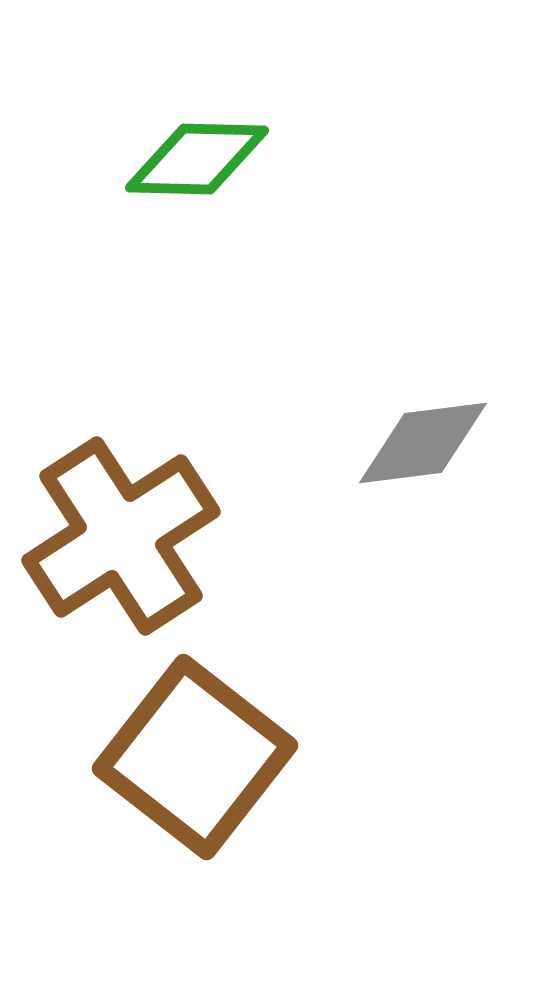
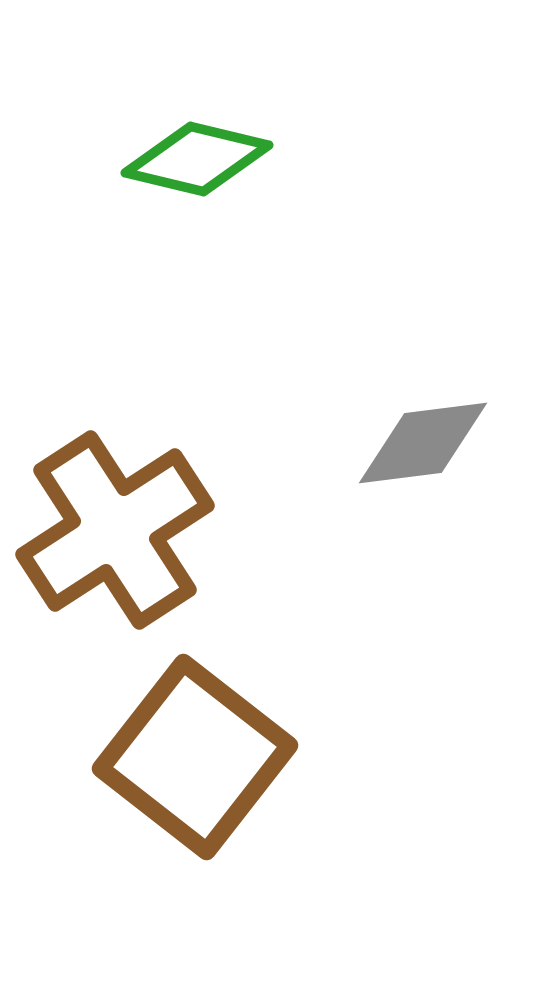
green diamond: rotated 12 degrees clockwise
brown cross: moved 6 px left, 6 px up
